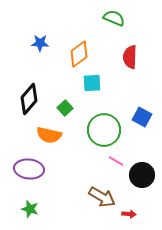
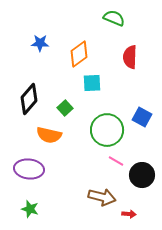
green circle: moved 3 px right
brown arrow: rotated 16 degrees counterclockwise
